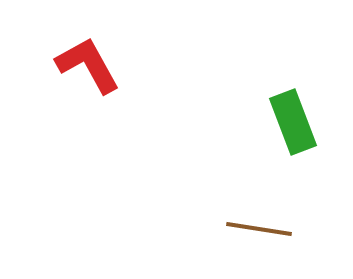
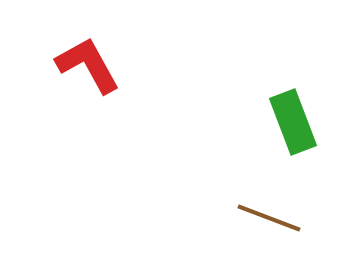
brown line: moved 10 px right, 11 px up; rotated 12 degrees clockwise
